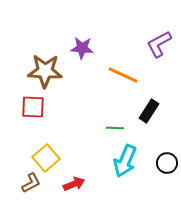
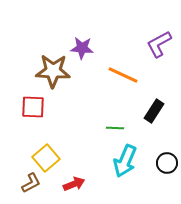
brown star: moved 8 px right
black rectangle: moved 5 px right
